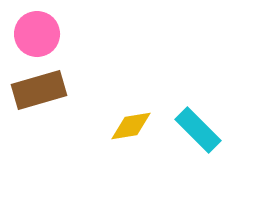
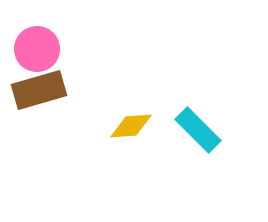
pink circle: moved 15 px down
yellow diamond: rotated 6 degrees clockwise
